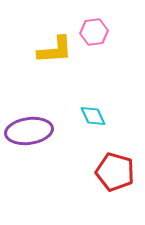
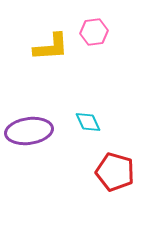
yellow L-shape: moved 4 px left, 3 px up
cyan diamond: moved 5 px left, 6 px down
